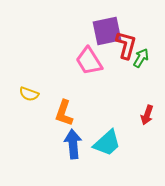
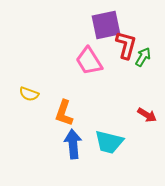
purple square: moved 1 px left, 6 px up
green arrow: moved 2 px right, 1 px up
red arrow: rotated 78 degrees counterclockwise
cyan trapezoid: moved 2 px right, 1 px up; rotated 56 degrees clockwise
